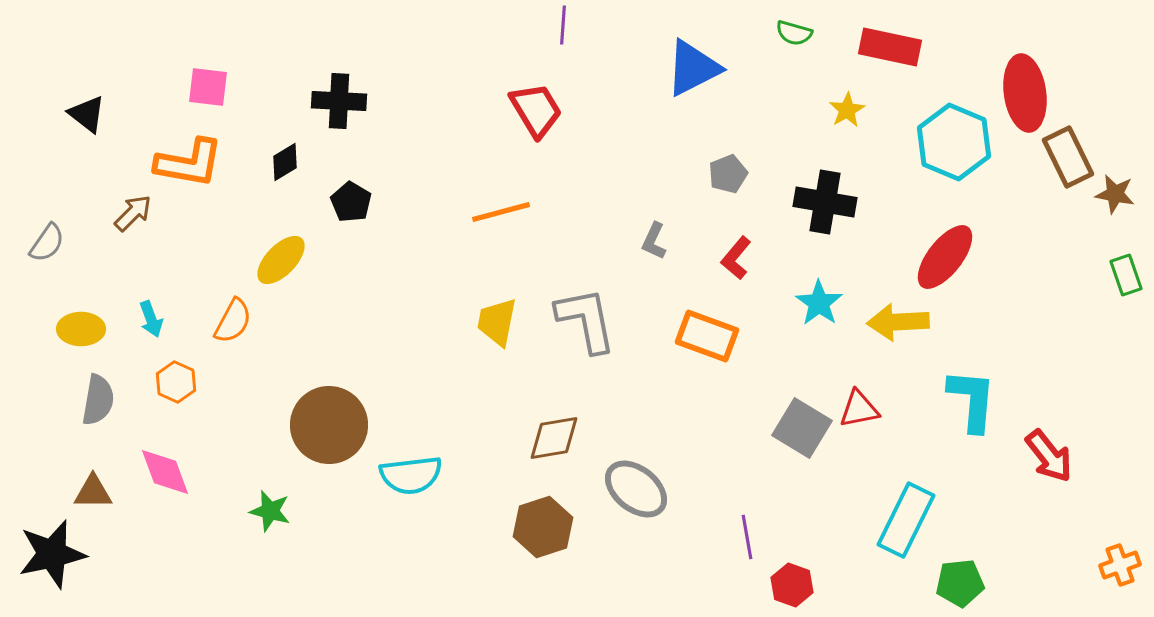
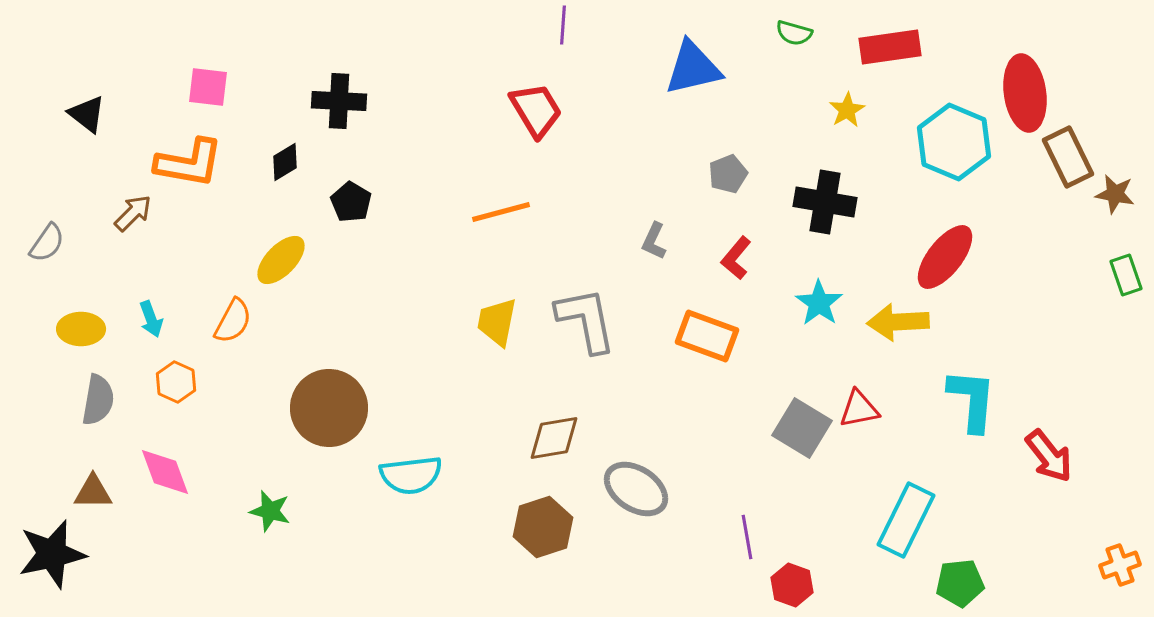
red rectangle at (890, 47): rotated 20 degrees counterclockwise
blue triangle at (693, 68): rotated 14 degrees clockwise
brown circle at (329, 425): moved 17 px up
gray ellipse at (636, 489): rotated 6 degrees counterclockwise
